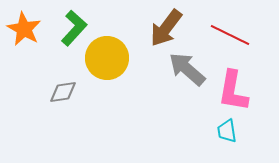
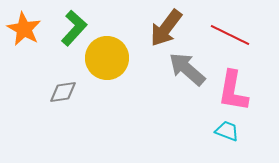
cyan trapezoid: rotated 120 degrees clockwise
